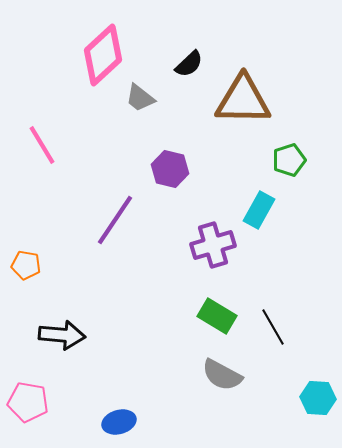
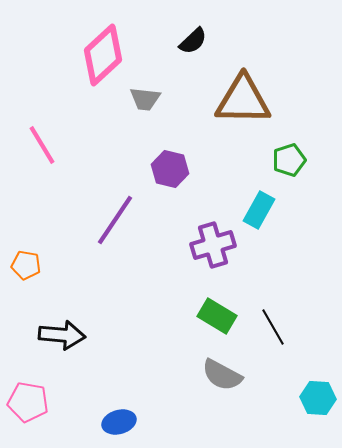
black semicircle: moved 4 px right, 23 px up
gray trapezoid: moved 5 px right, 1 px down; rotated 32 degrees counterclockwise
